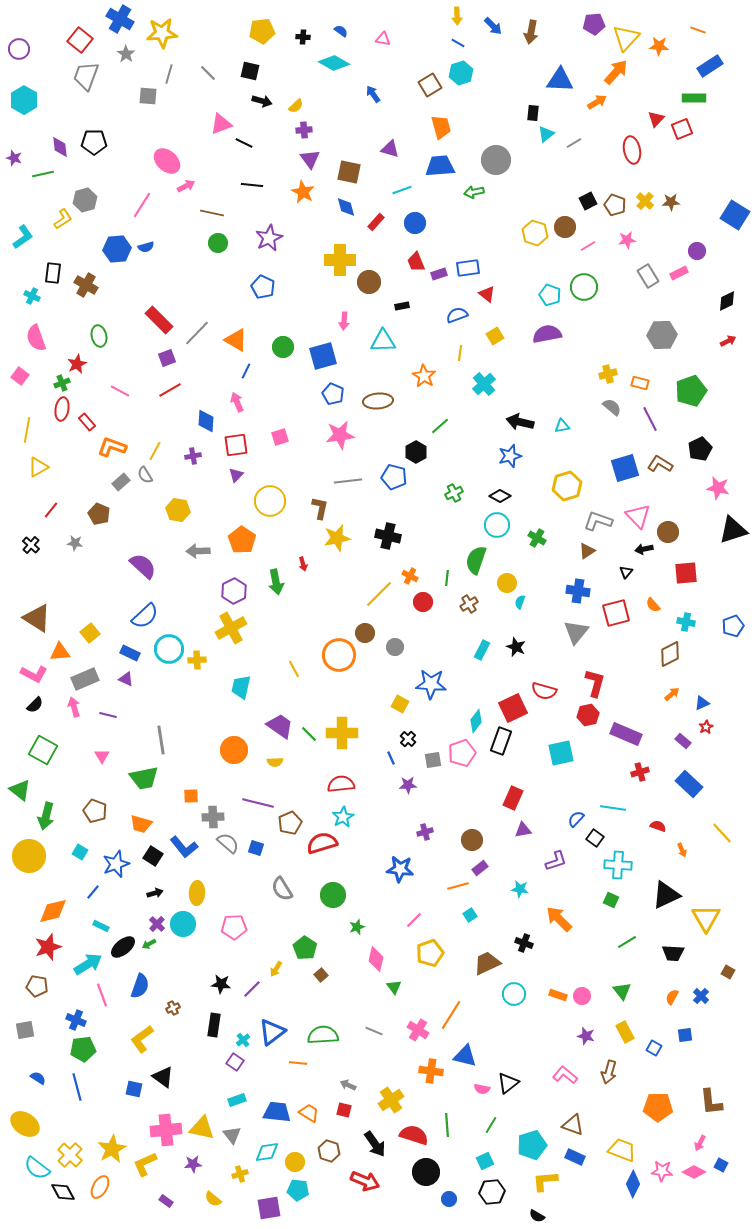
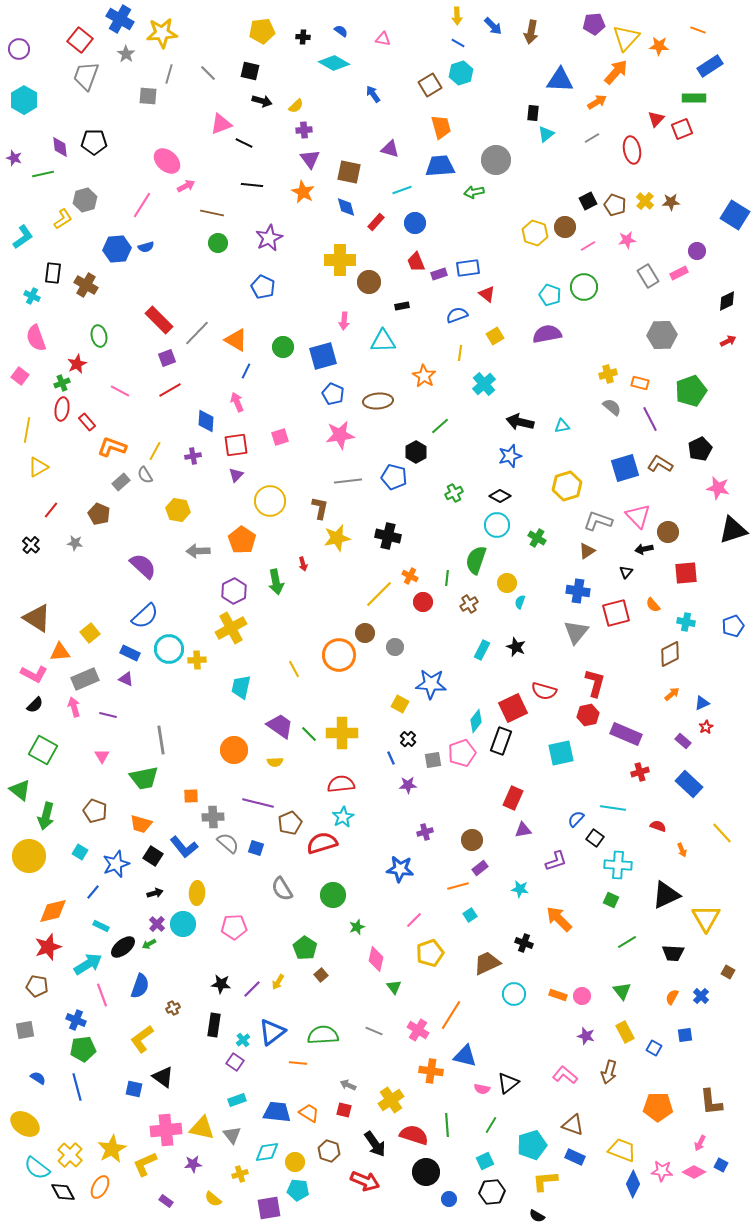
gray line at (574, 143): moved 18 px right, 5 px up
yellow arrow at (276, 969): moved 2 px right, 13 px down
